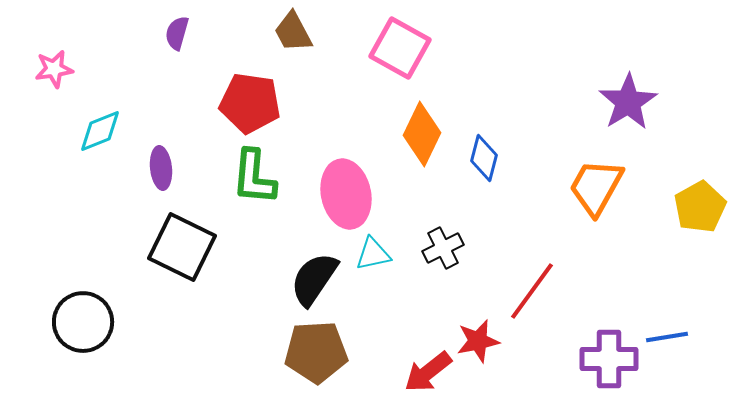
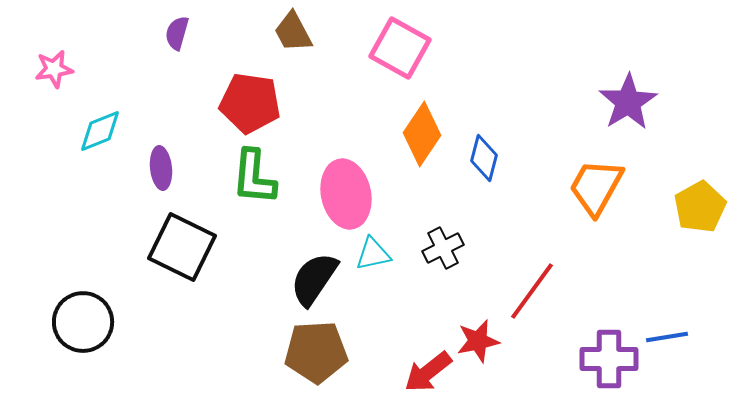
orange diamond: rotated 8 degrees clockwise
